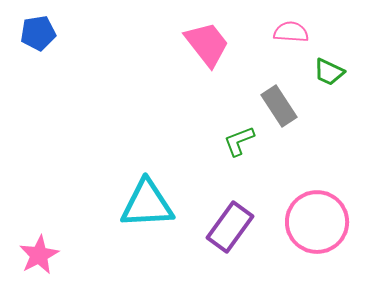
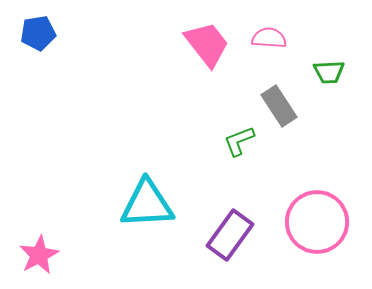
pink semicircle: moved 22 px left, 6 px down
green trapezoid: rotated 28 degrees counterclockwise
purple rectangle: moved 8 px down
